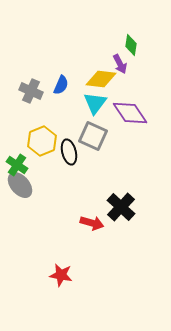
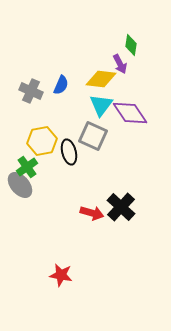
cyan triangle: moved 6 px right, 2 px down
yellow hexagon: rotated 12 degrees clockwise
green cross: moved 10 px right, 2 px down; rotated 20 degrees clockwise
red arrow: moved 10 px up
